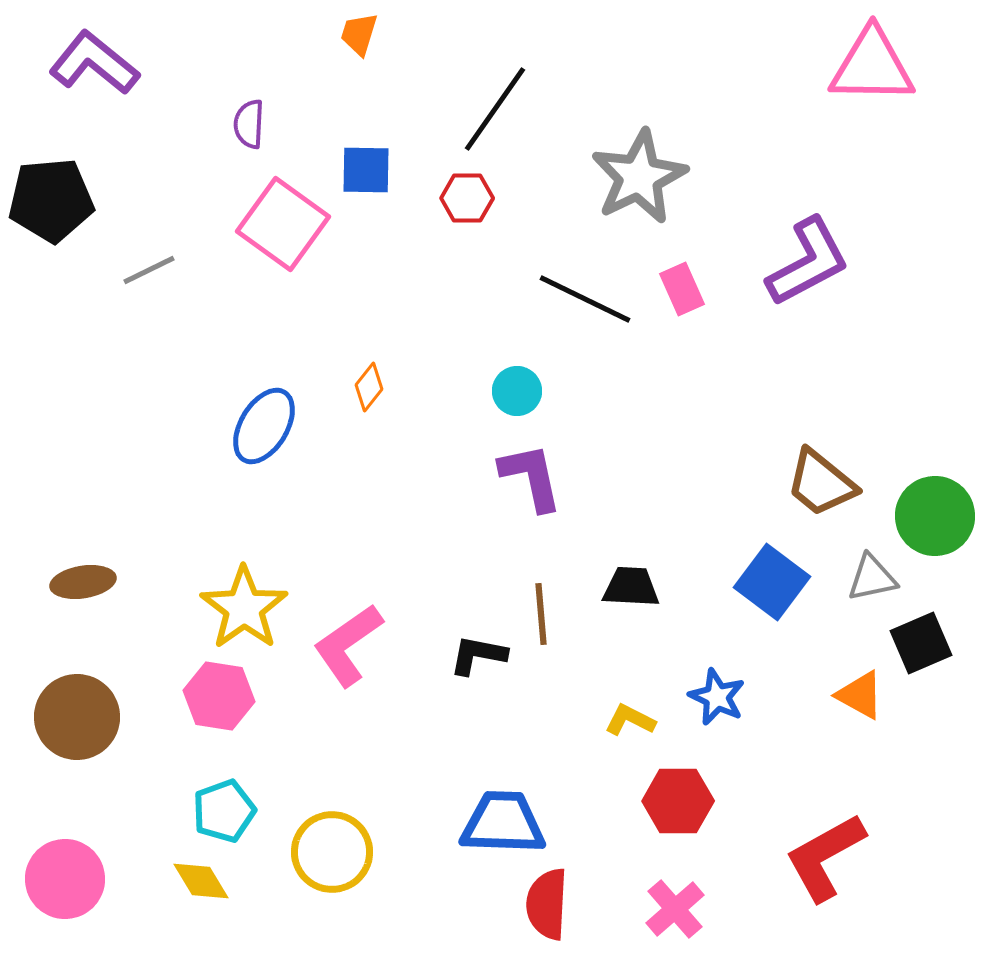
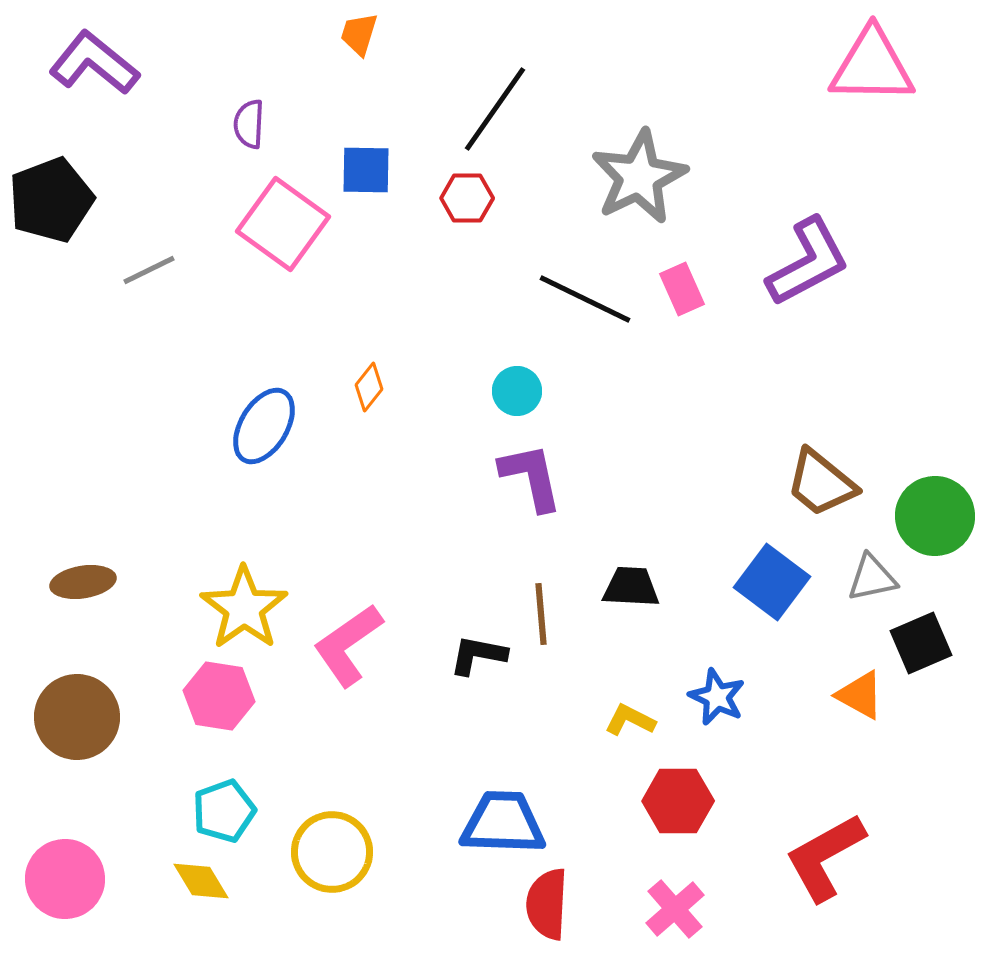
black pentagon at (51, 200): rotated 16 degrees counterclockwise
